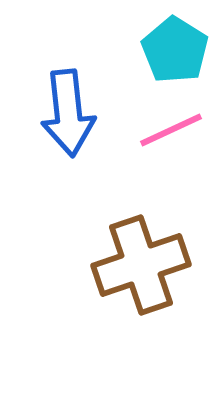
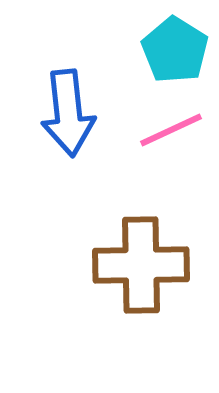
brown cross: rotated 18 degrees clockwise
